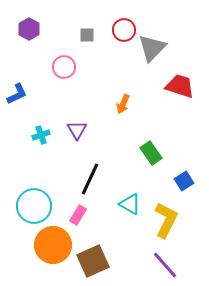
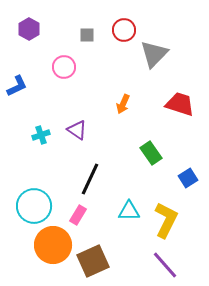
gray triangle: moved 2 px right, 6 px down
red trapezoid: moved 18 px down
blue L-shape: moved 8 px up
purple triangle: rotated 25 degrees counterclockwise
blue square: moved 4 px right, 3 px up
cyan triangle: moved 1 px left, 7 px down; rotated 30 degrees counterclockwise
